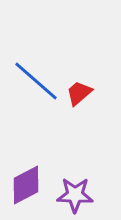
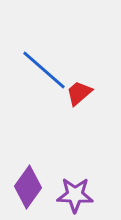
blue line: moved 8 px right, 11 px up
purple diamond: moved 2 px right, 2 px down; rotated 27 degrees counterclockwise
